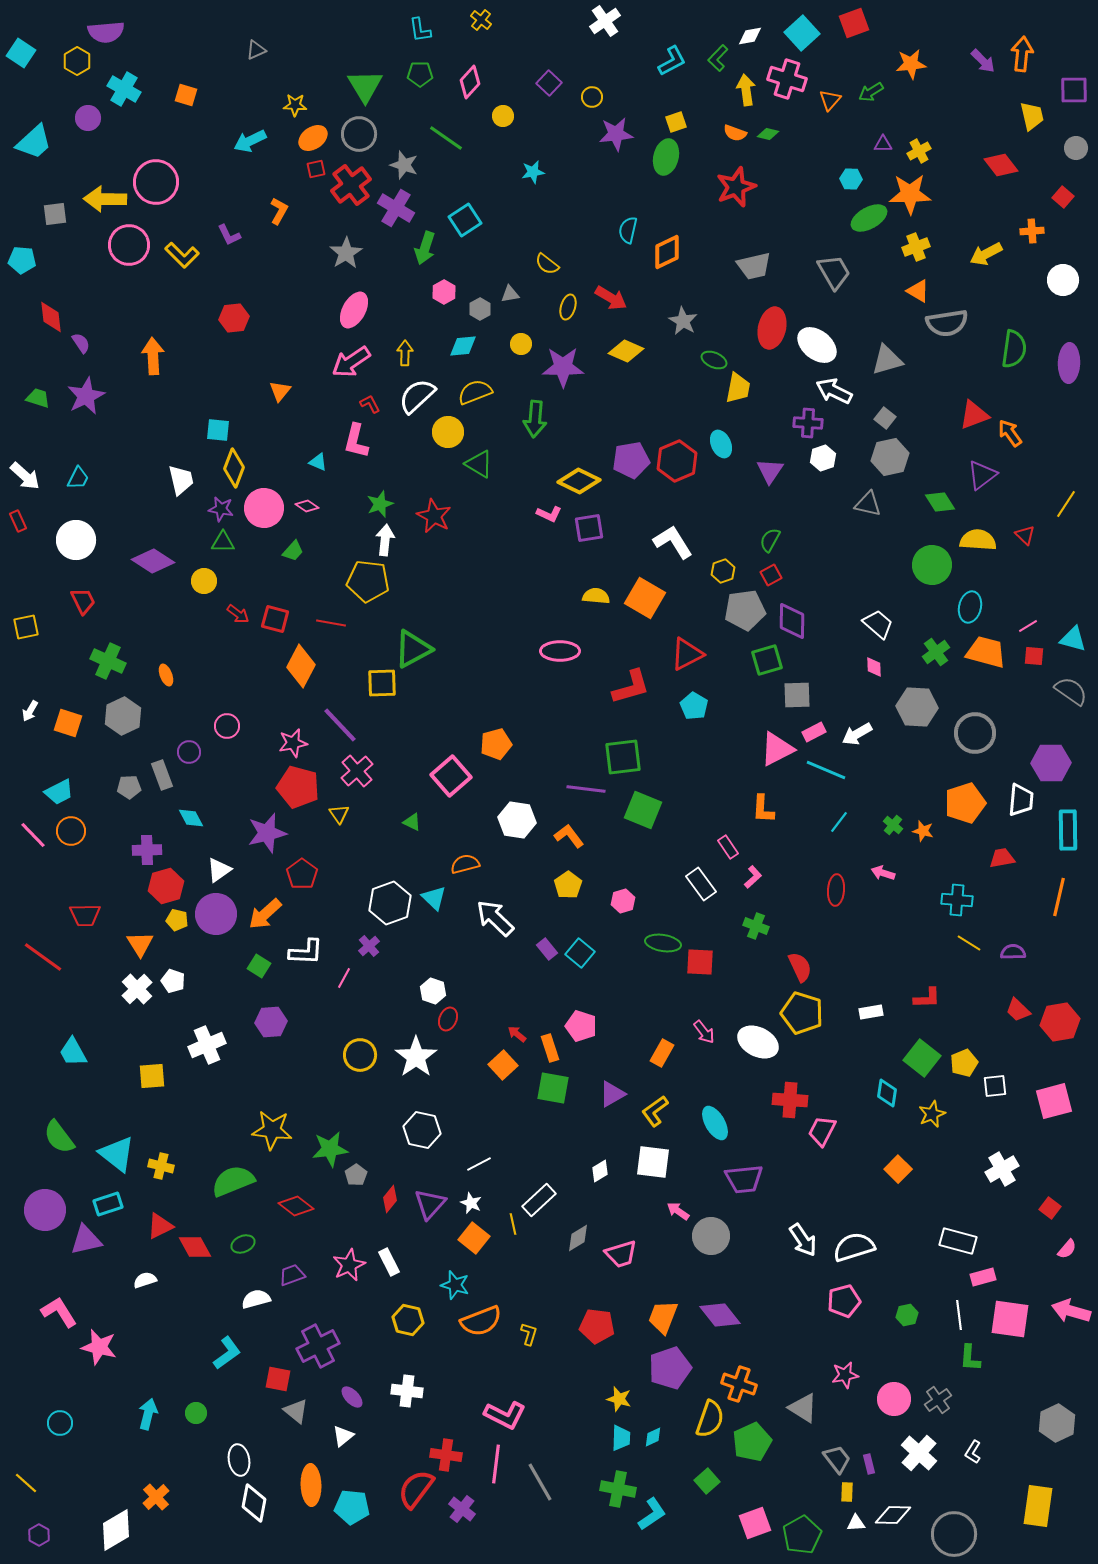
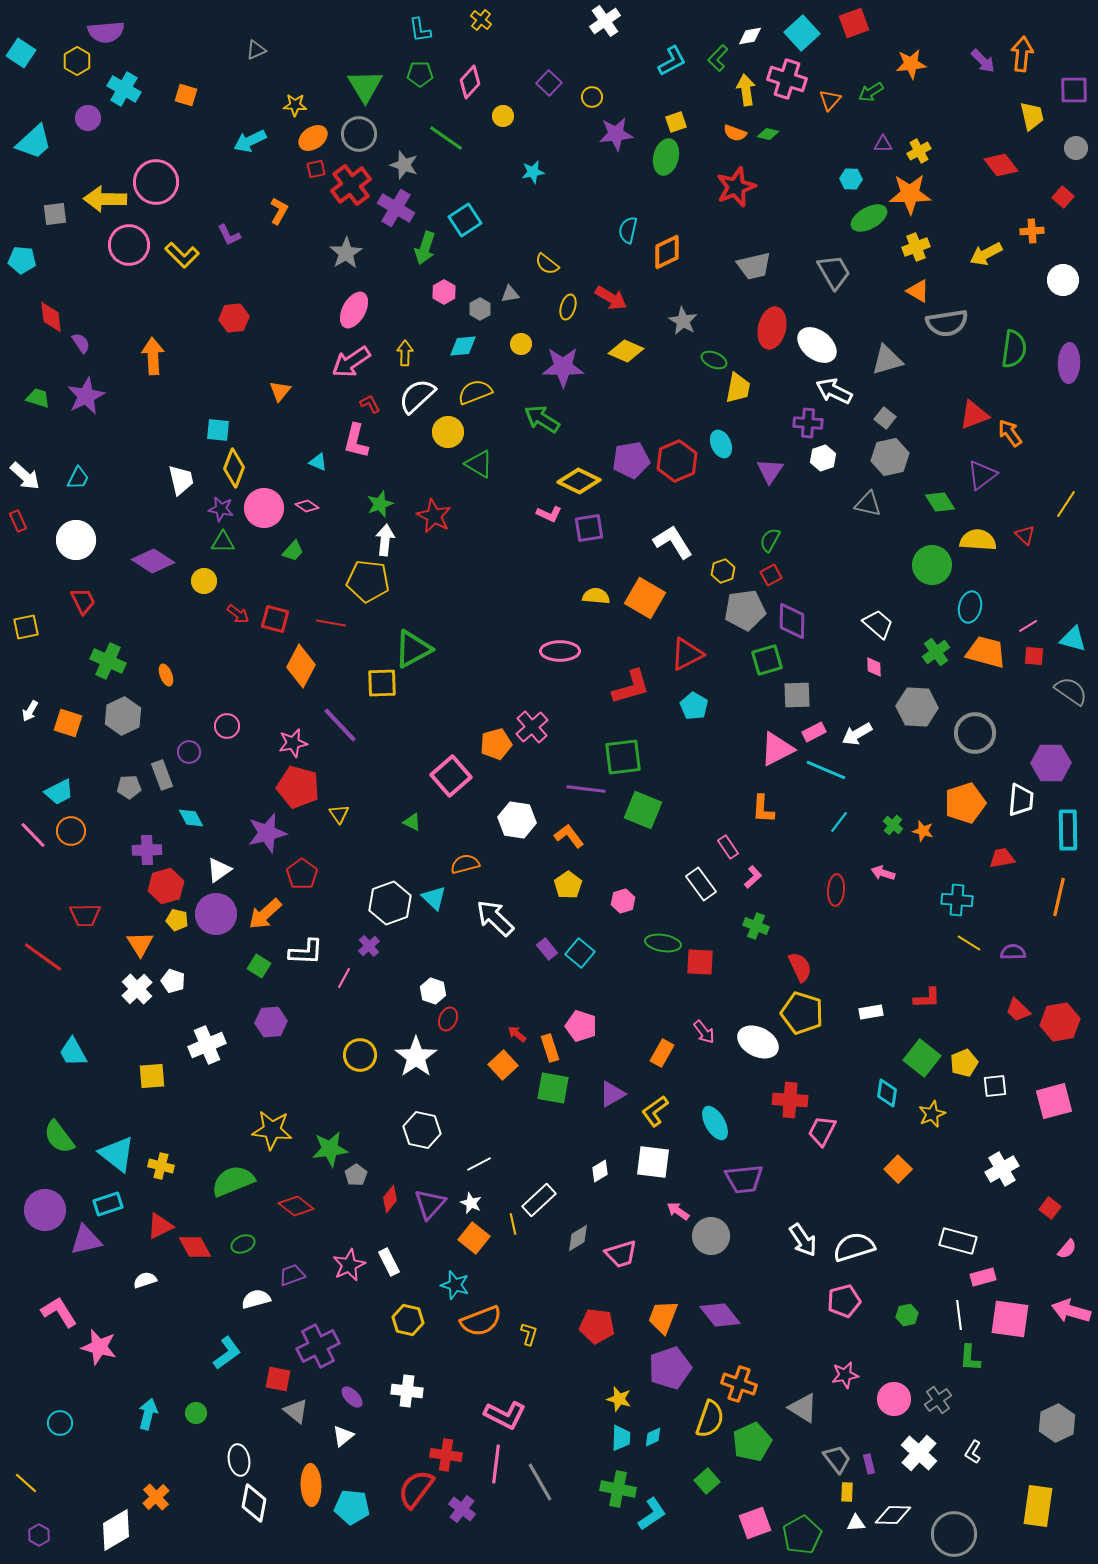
green arrow at (535, 419): moved 7 px right; rotated 117 degrees clockwise
pink cross at (357, 771): moved 175 px right, 44 px up
